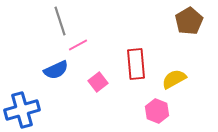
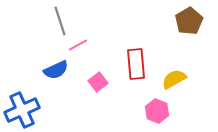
blue cross: rotated 8 degrees counterclockwise
